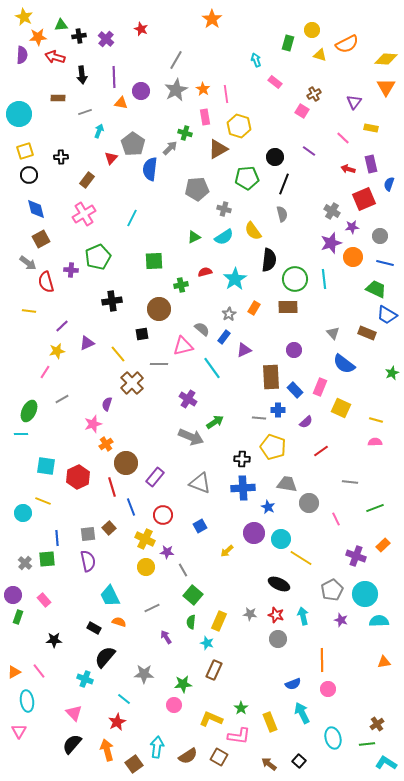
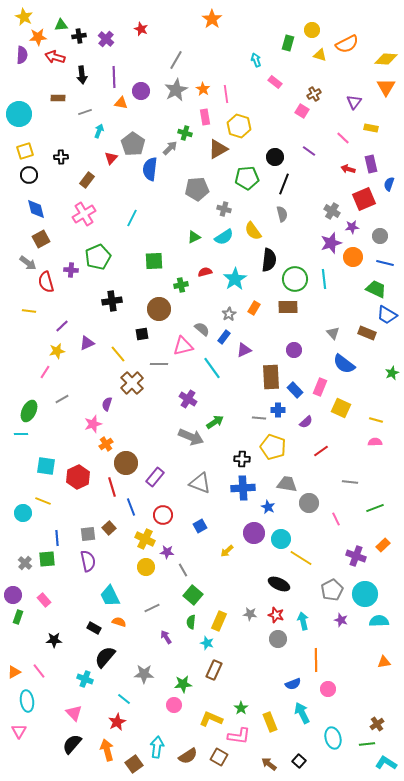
cyan arrow at (303, 616): moved 5 px down
orange line at (322, 660): moved 6 px left
